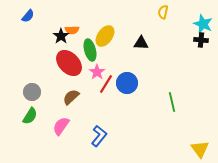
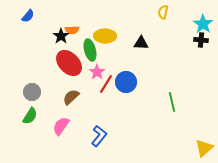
cyan star: rotated 12 degrees clockwise
yellow ellipse: rotated 55 degrees clockwise
blue circle: moved 1 px left, 1 px up
yellow triangle: moved 4 px right, 1 px up; rotated 24 degrees clockwise
